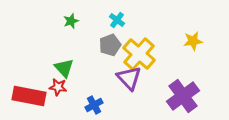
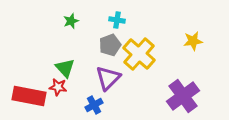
cyan cross: rotated 28 degrees counterclockwise
green triangle: moved 1 px right
purple triangle: moved 21 px left; rotated 28 degrees clockwise
